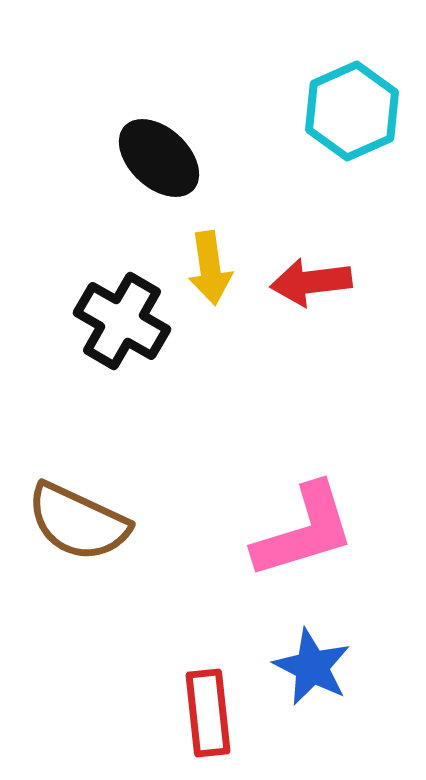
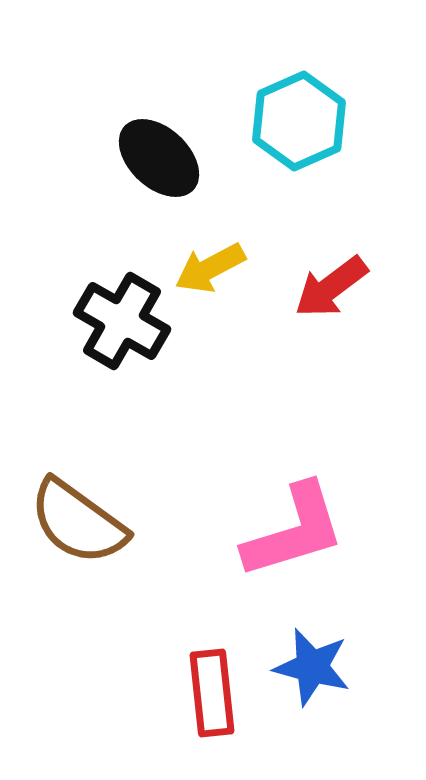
cyan hexagon: moved 53 px left, 10 px down
yellow arrow: rotated 70 degrees clockwise
red arrow: moved 20 px right, 5 px down; rotated 30 degrees counterclockwise
brown semicircle: rotated 11 degrees clockwise
pink L-shape: moved 10 px left
blue star: rotated 12 degrees counterclockwise
red rectangle: moved 4 px right, 20 px up
